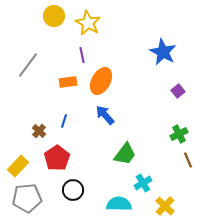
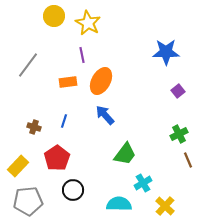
blue star: moved 3 px right; rotated 28 degrees counterclockwise
brown cross: moved 5 px left, 4 px up; rotated 24 degrees counterclockwise
gray pentagon: moved 1 px right, 3 px down
